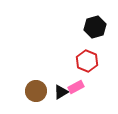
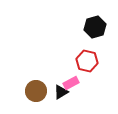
red hexagon: rotated 10 degrees counterclockwise
pink rectangle: moved 5 px left, 4 px up
